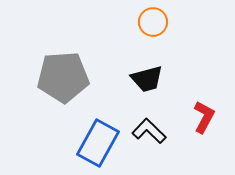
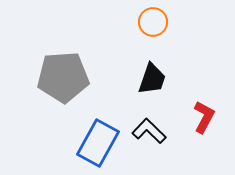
black trapezoid: moved 5 px right; rotated 56 degrees counterclockwise
